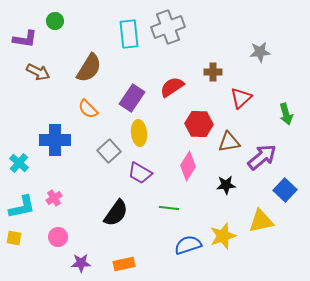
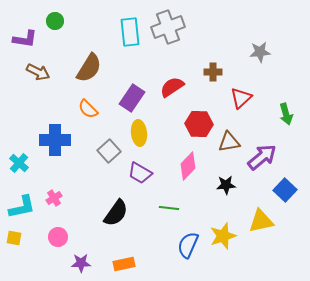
cyan rectangle: moved 1 px right, 2 px up
pink diamond: rotated 12 degrees clockwise
blue semicircle: rotated 48 degrees counterclockwise
